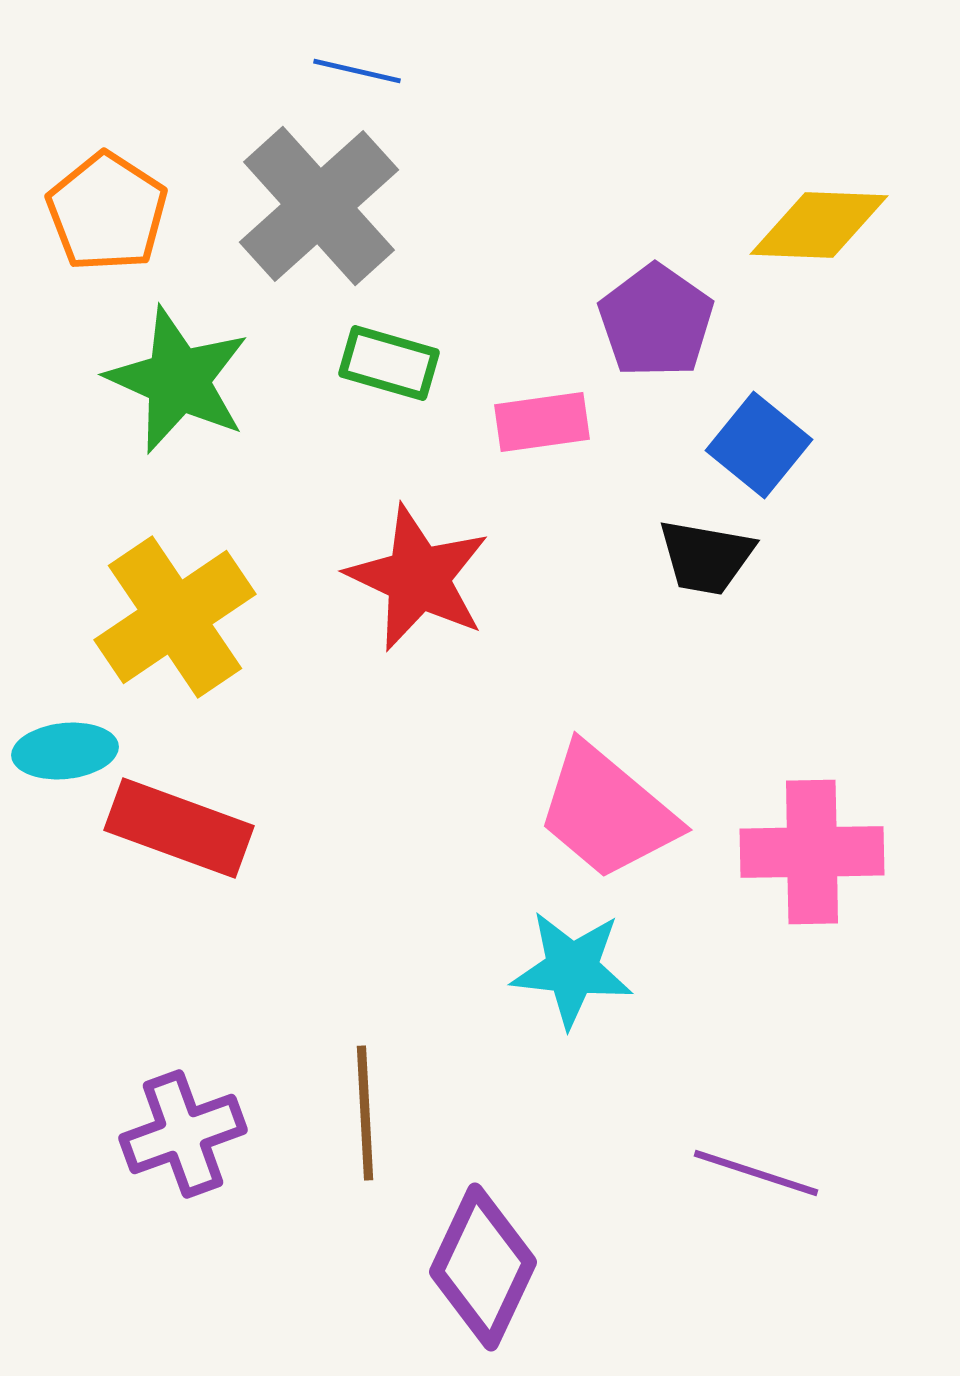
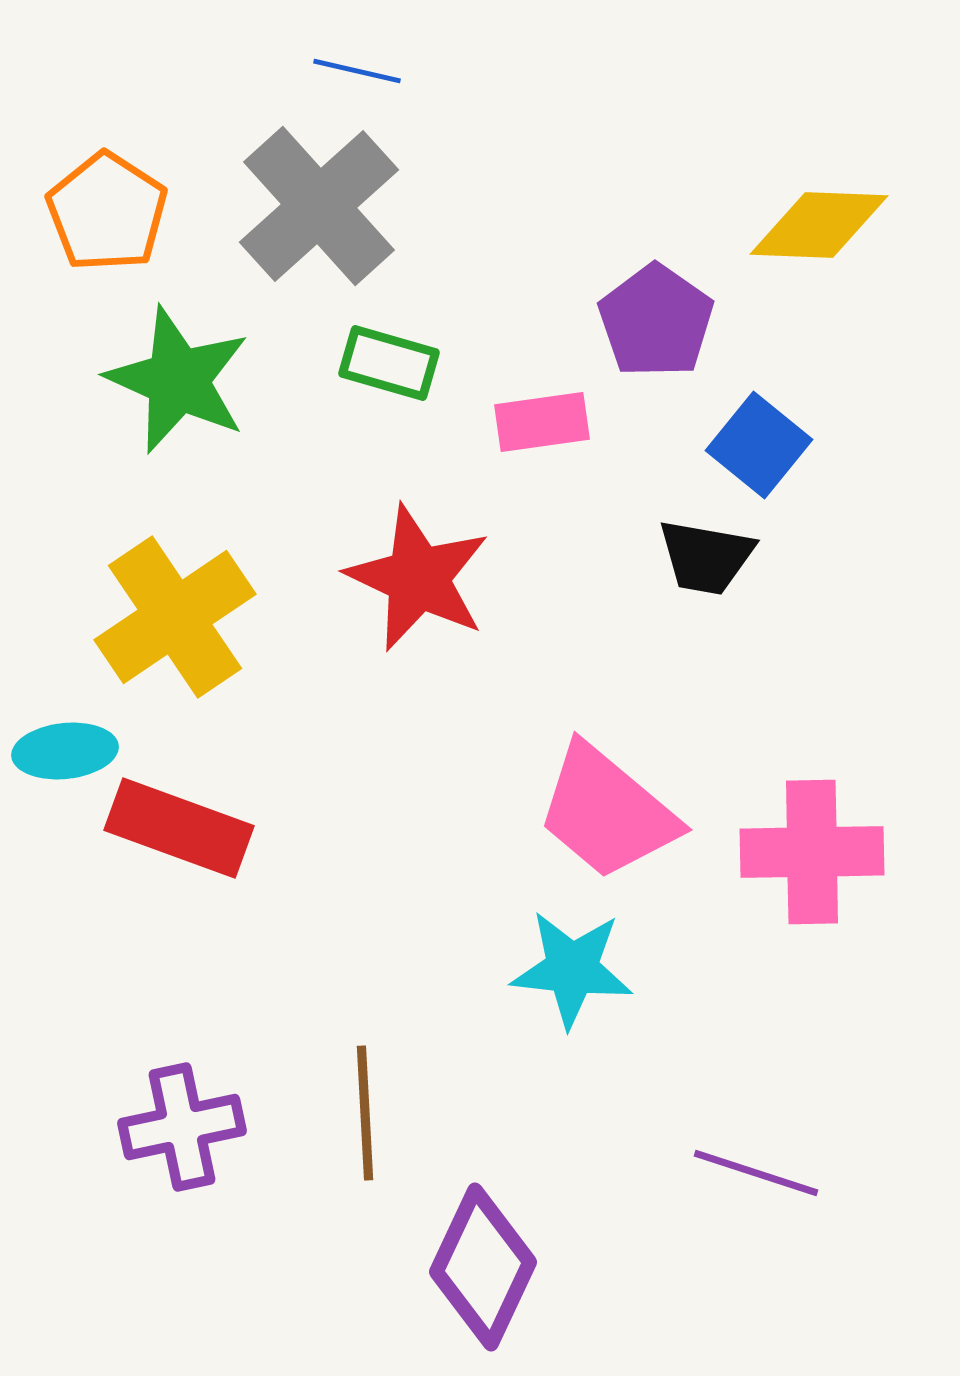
purple cross: moved 1 px left, 7 px up; rotated 8 degrees clockwise
